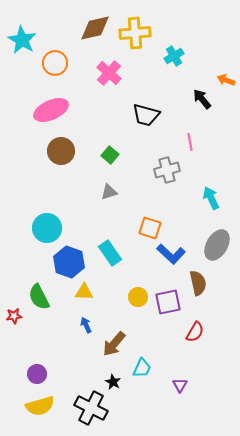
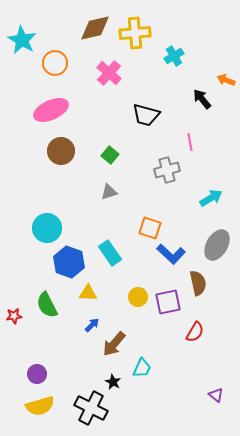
cyan arrow: rotated 85 degrees clockwise
yellow triangle: moved 4 px right, 1 px down
green semicircle: moved 8 px right, 8 px down
blue arrow: moved 6 px right; rotated 70 degrees clockwise
purple triangle: moved 36 px right, 10 px down; rotated 21 degrees counterclockwise
